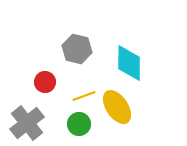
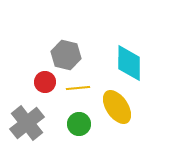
gray hexagon: moved 11 px left, 6 px down
yellow line: moved 6 px left, 8 px up; rotated 15 degrees clockwise
